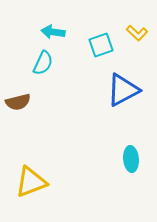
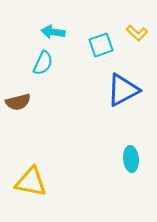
yellow triangle: rotated 32 degrees clockwise
